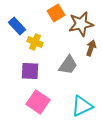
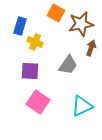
orange square: rotated 30 degrees counterclockwise
blue rectangle: moved 3 px right; rotated 60 degrees clockwise
